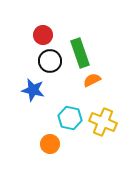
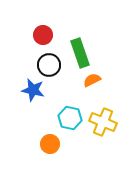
black circle: moved 1 px left, 4 px down
